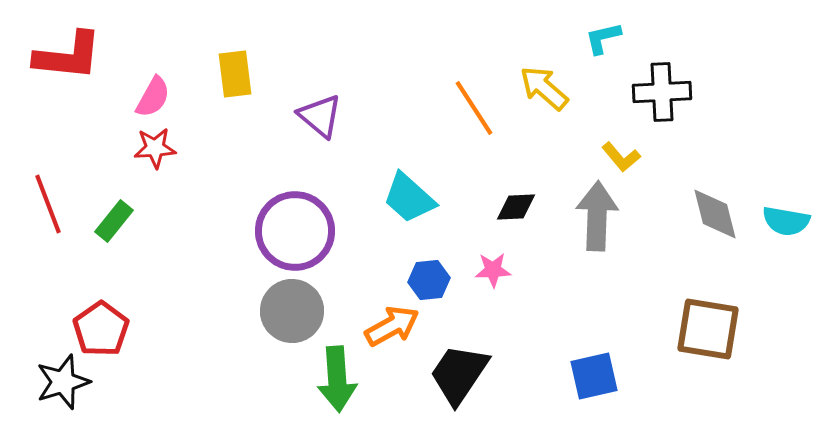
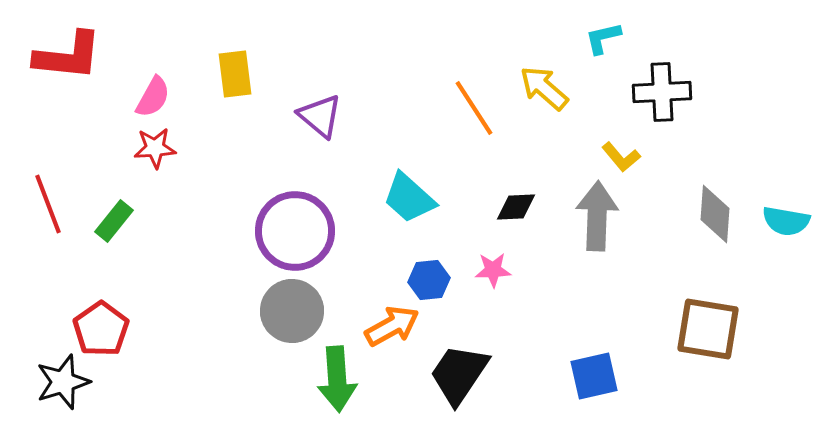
gray diamond: rotated 18 degrees clockwise
